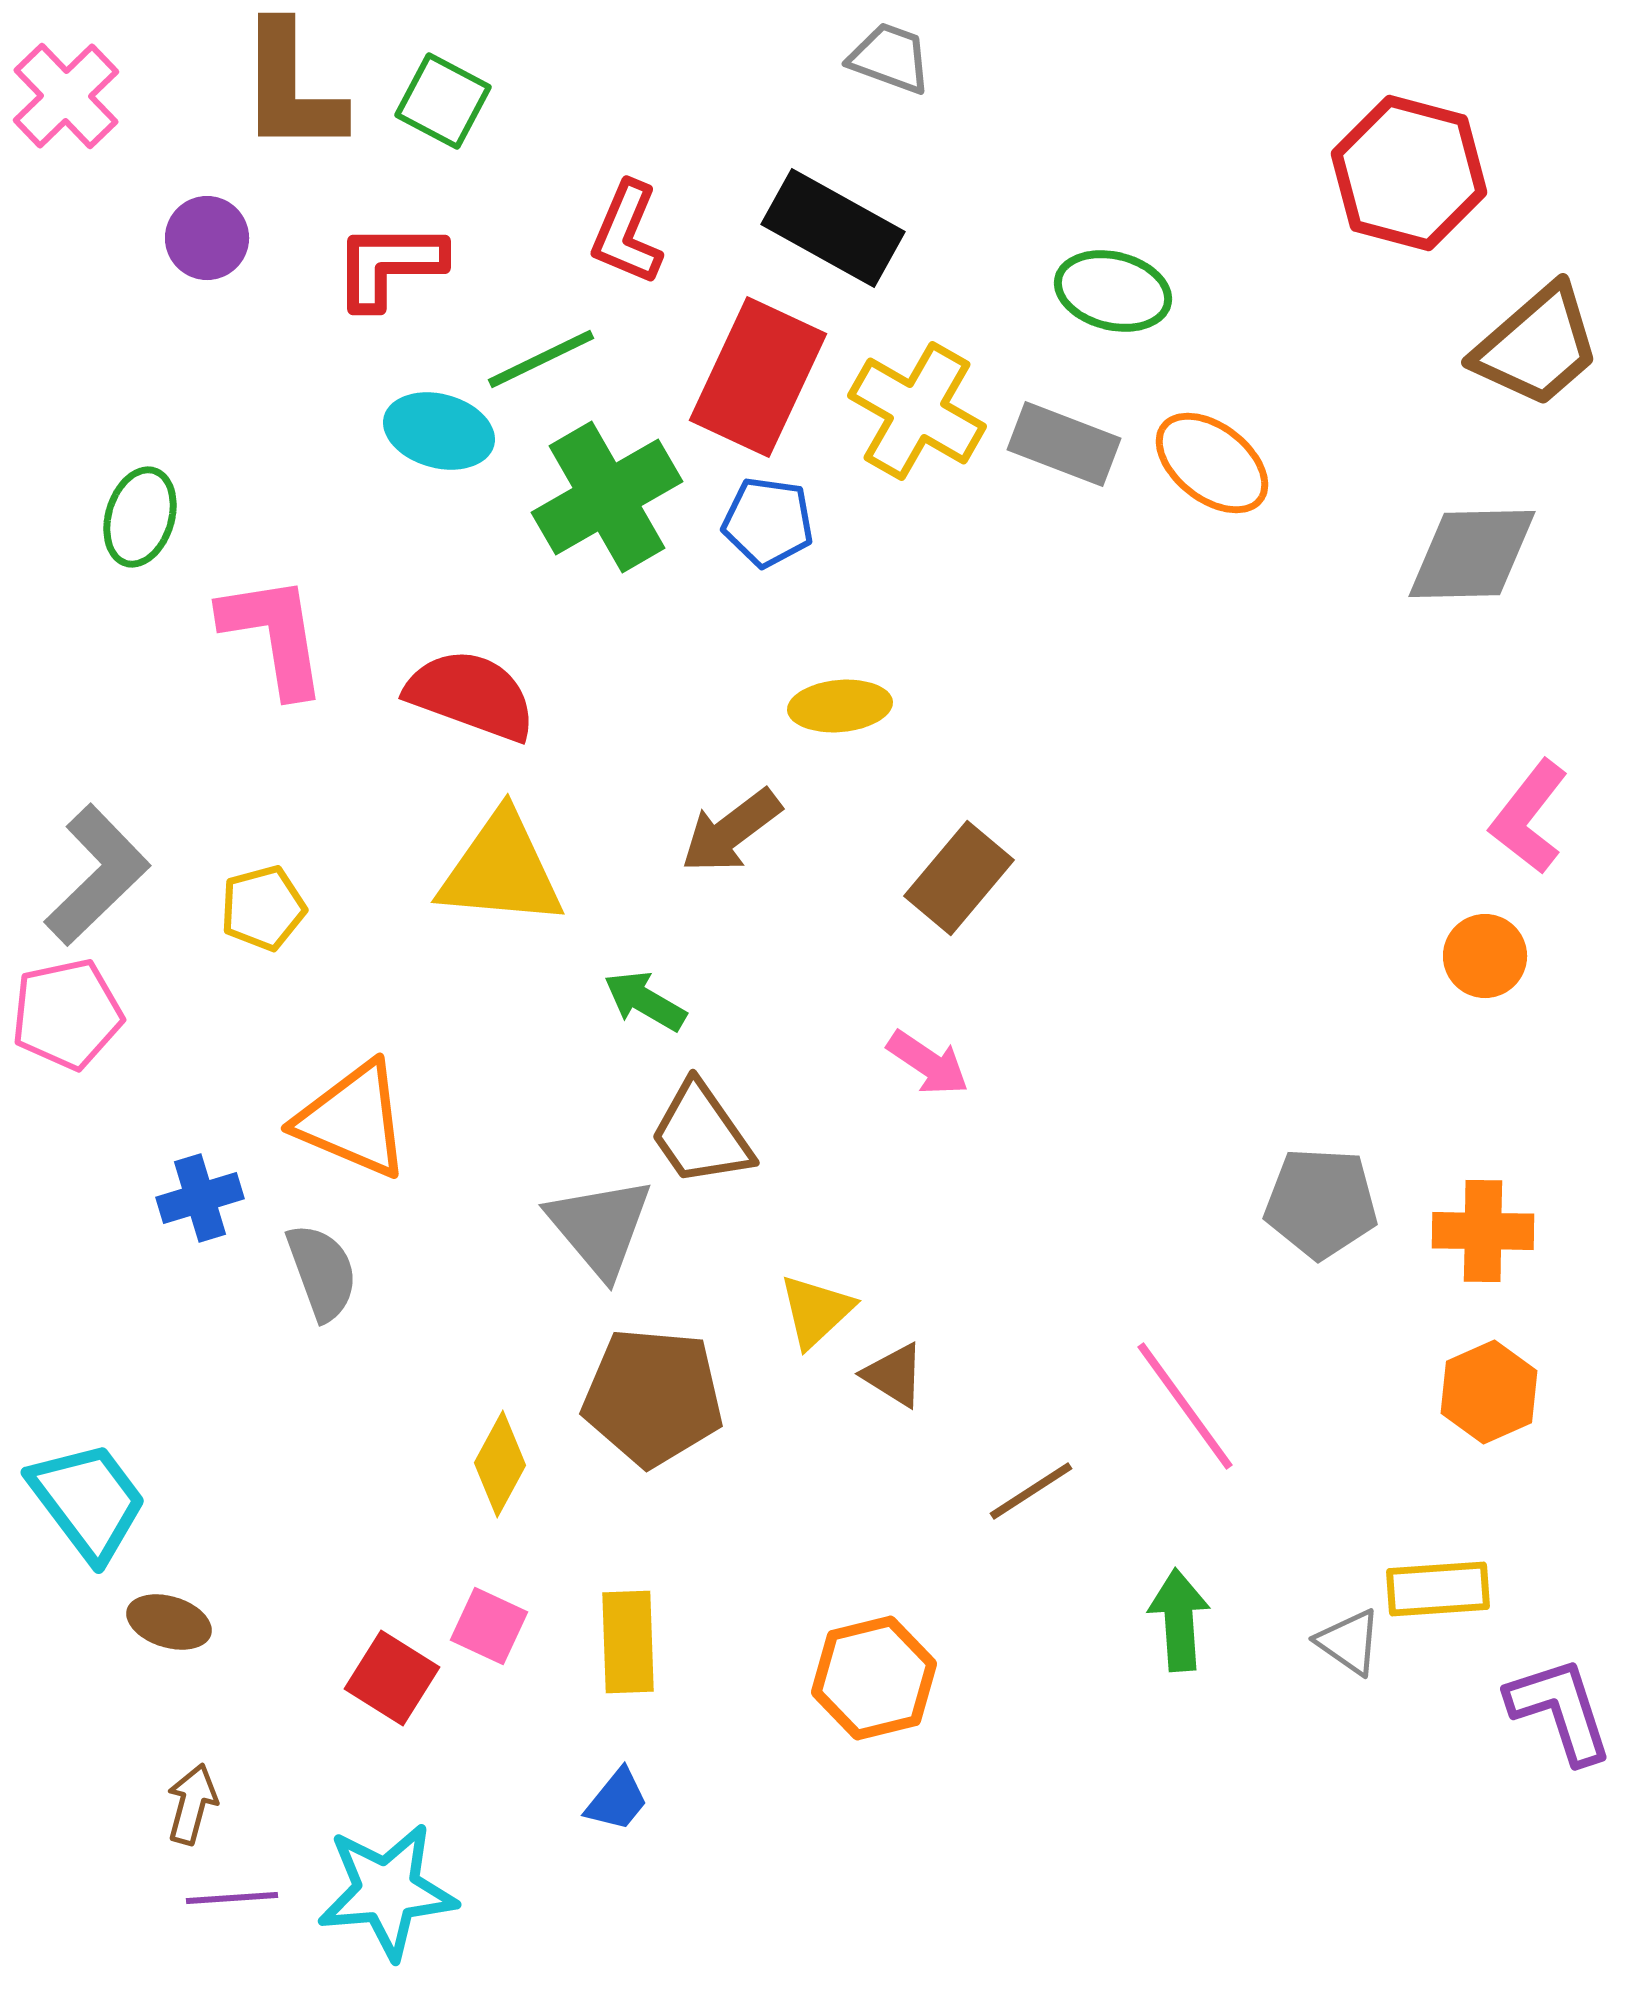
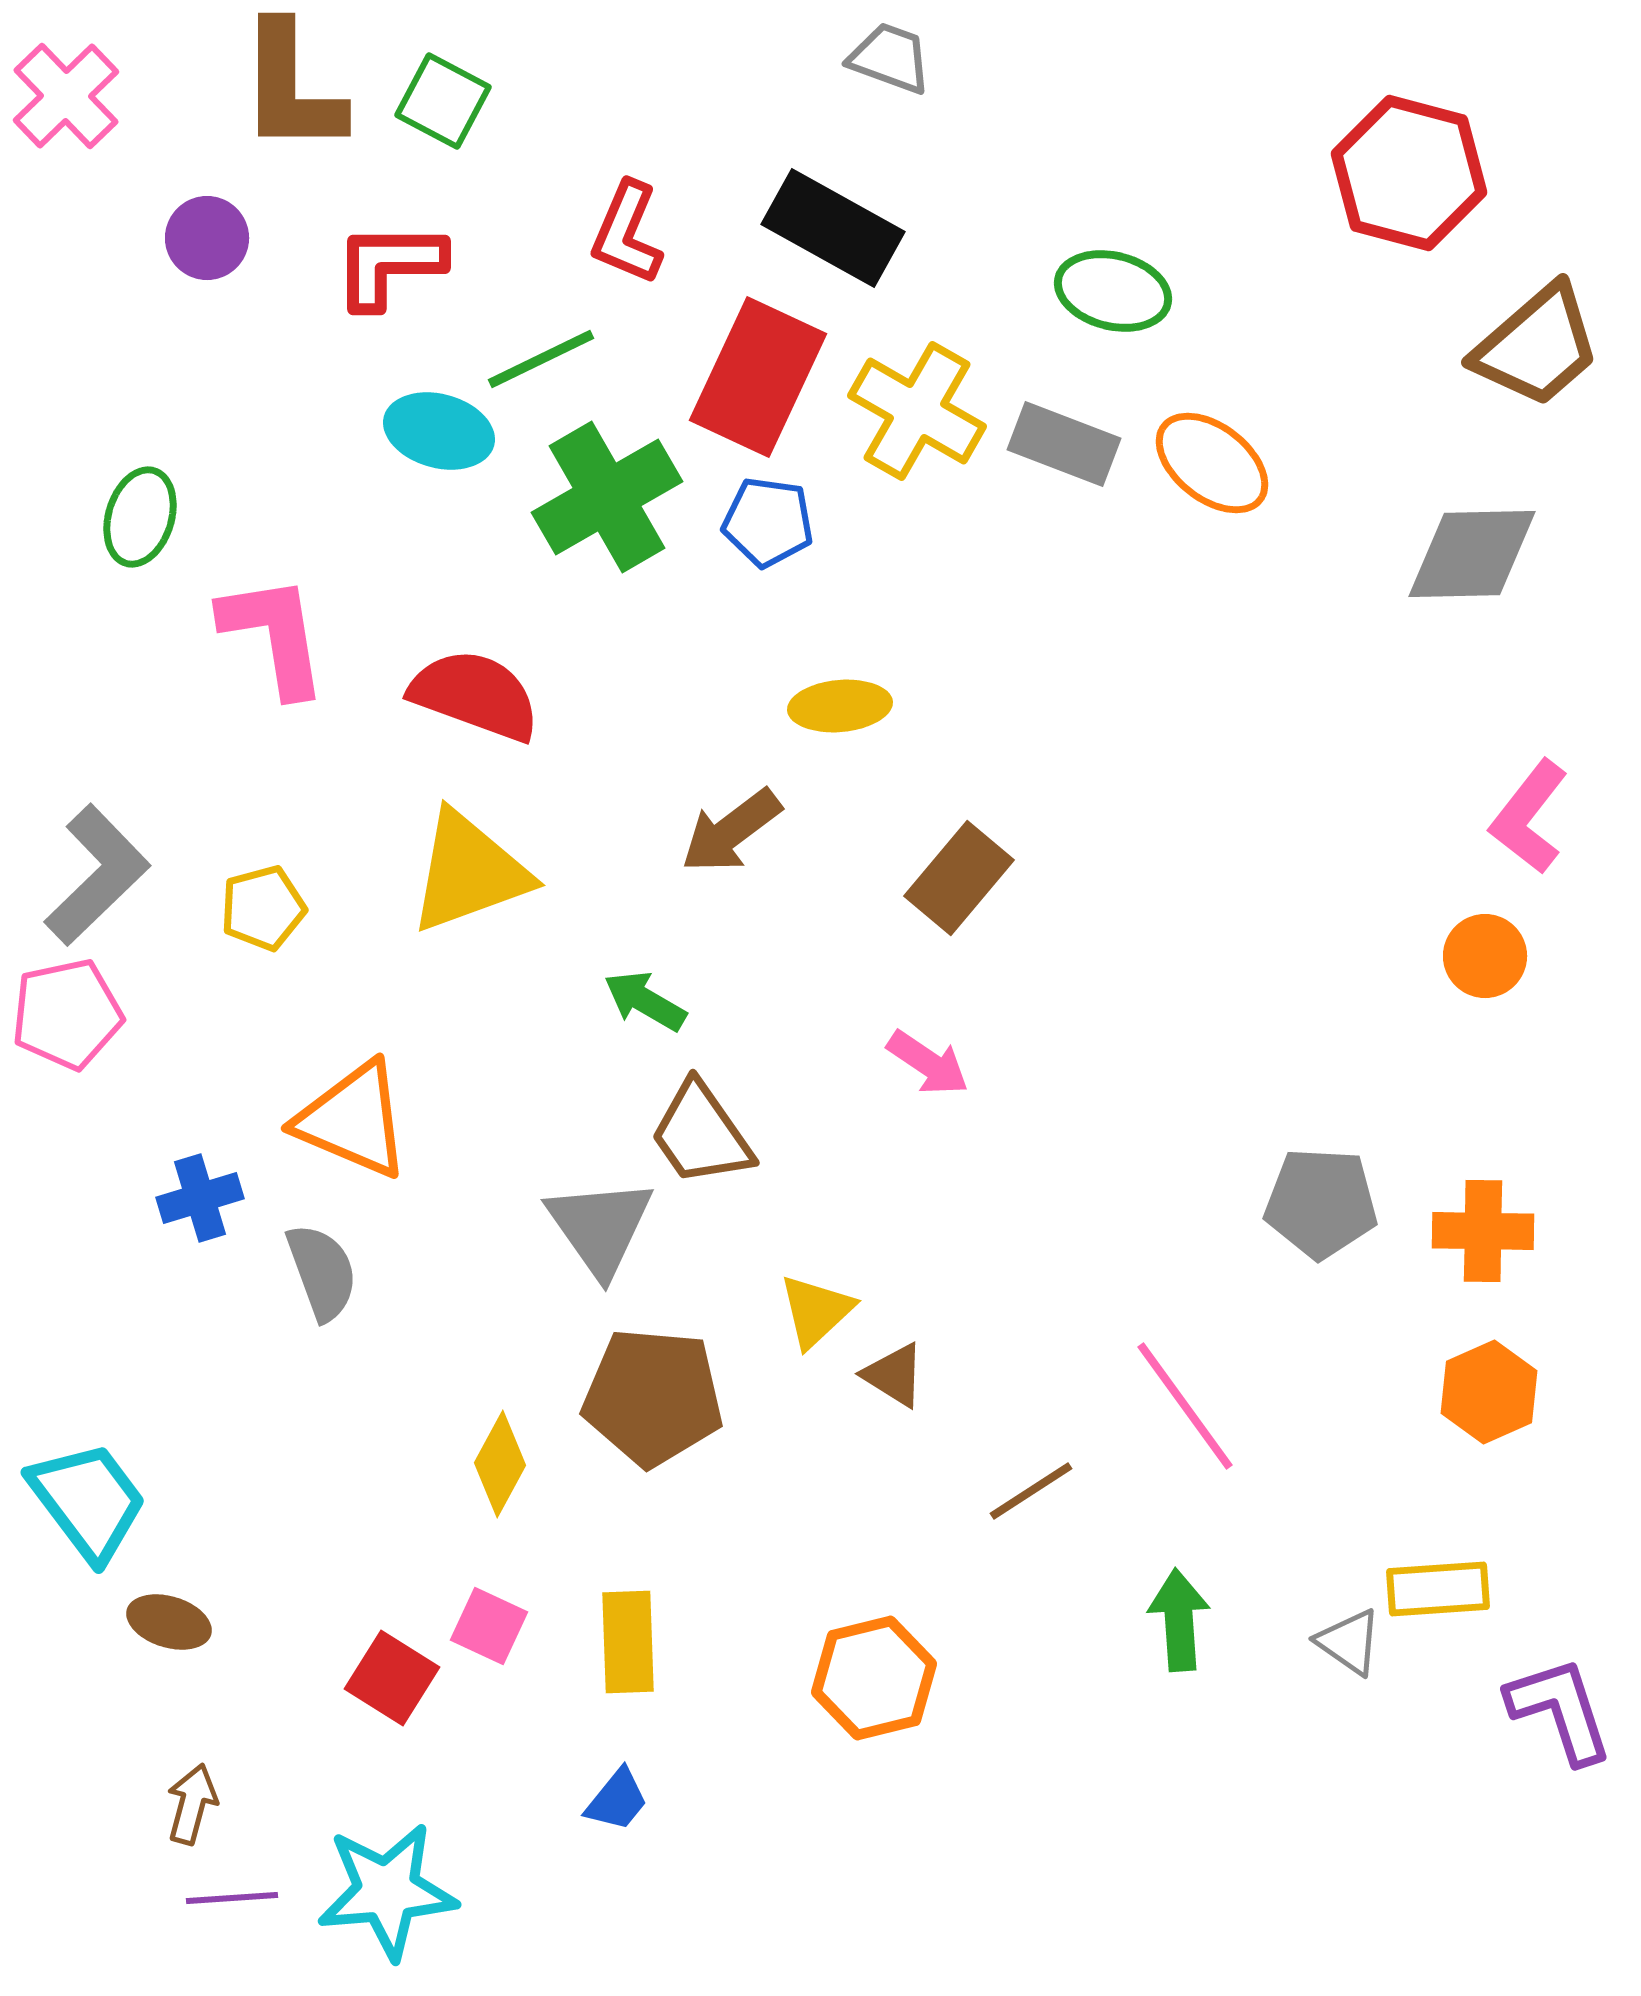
red semicircle at (471, 695): moved 4 px right
yellow triangle at (501, 870): moved 32 px left, 2 px down; rotated 25 degrees counterclockwise
gray triangle at (600, 1227): rotated 5 degrees clockwise
